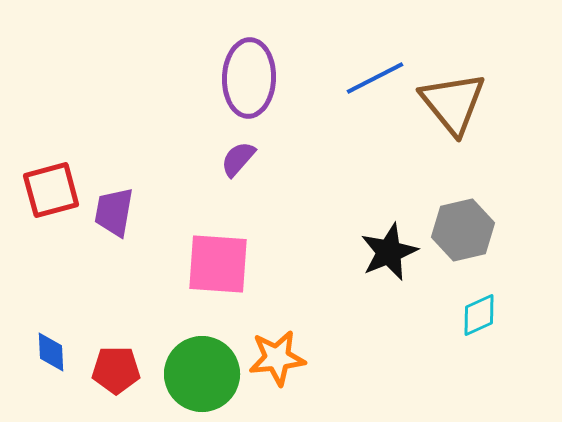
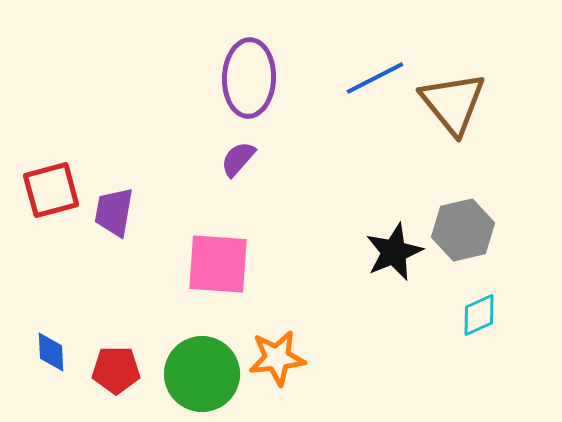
black star: moved 5 px right
